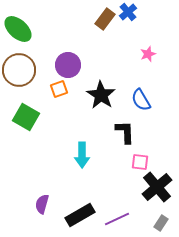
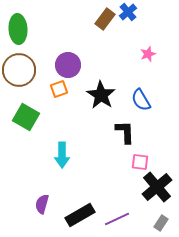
green ellipse: rotated 44 degrees clockwise
cyan arrow: moved 20 px left
